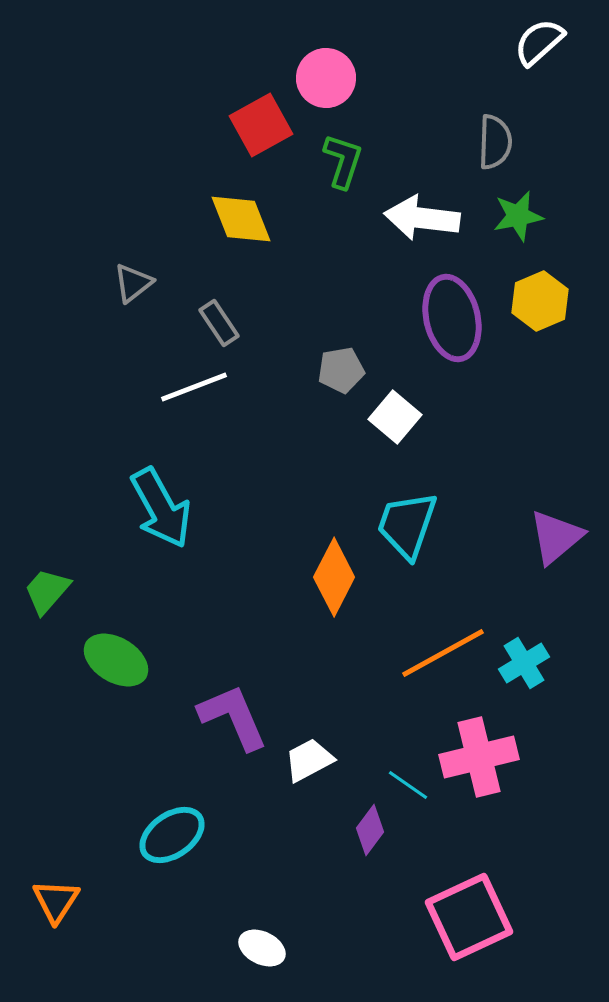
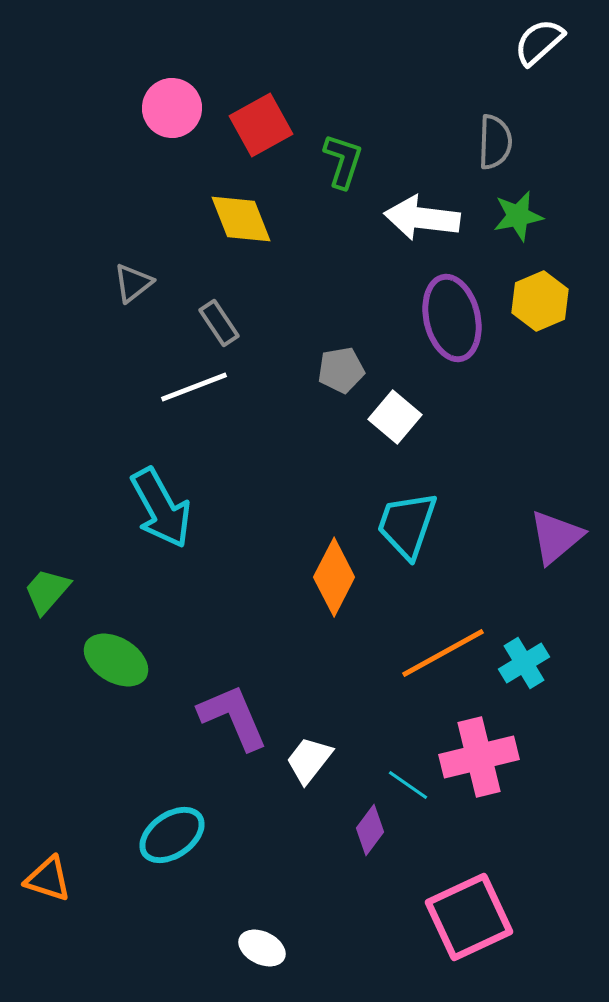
pink circle: moved 154 px left, 30 px down
white trapezoid: rotated 24 degrees counterclockwise
orange triangle: moved 8 px left, 22 px up; rotated 45 degrees counterclockwise
